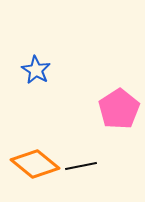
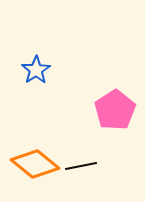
blue star: rotated 8 degrees clockwise
pink pentagon: moved 4 px left, 1 px down
